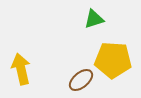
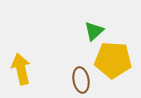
green triangle: moved 12 px down; rotated 25 degrees counterclockwise
brown ellipse: rotated 60 degrees counterclockwise
